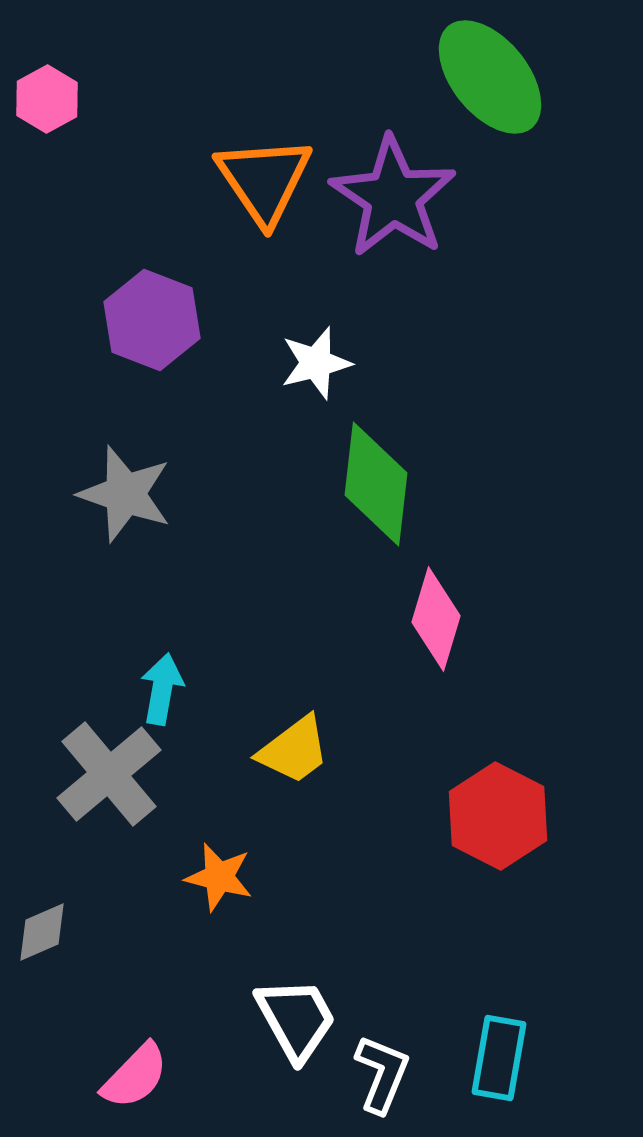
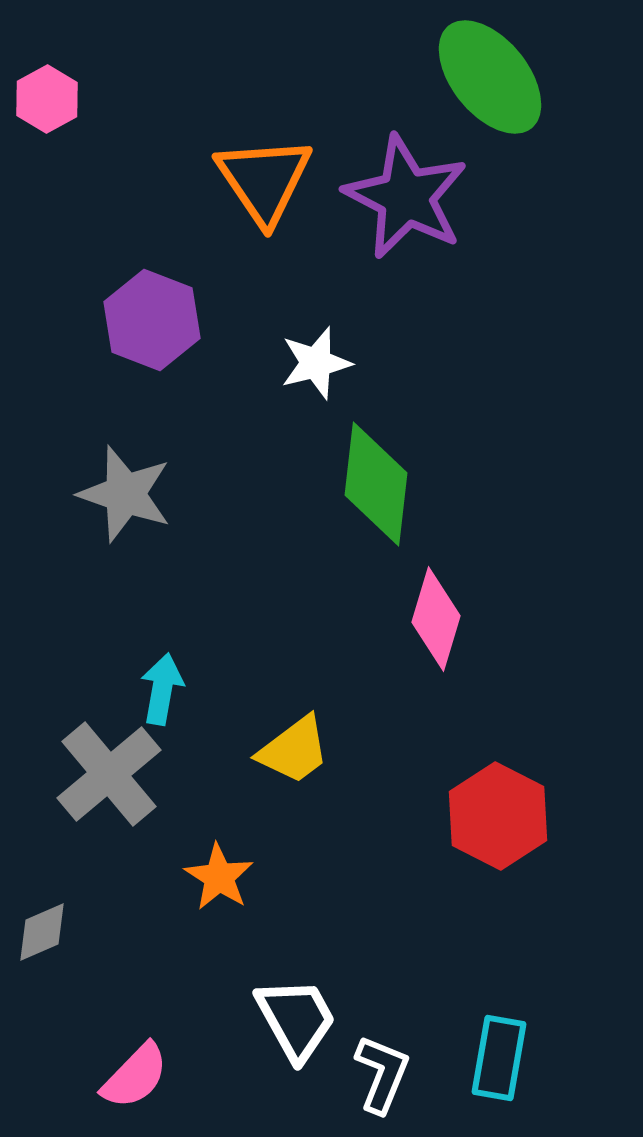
purple star: moved 13 px right; rotated 7 degrees counterclockwise
orange star: rotated 18 degrees clockwise
